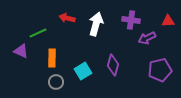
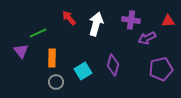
red arrow: moved 2 px right; rotated 35 degrees clockwise
purple triangle: rotated 28 degrees clockwise
purple pentagon: moved 1 px right, 1 px up
